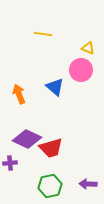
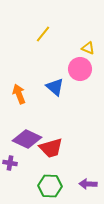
yellow line: rotated 60 degrees counterclockwise
pink circle: moved 1 px left, 1 px up
purple cross: rotated 16 degrees clockwise
green hexagon: rotated 15 degrees clockwise
